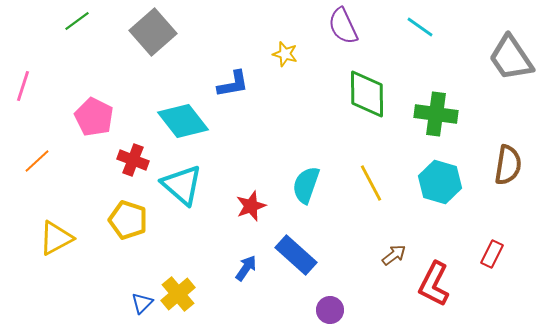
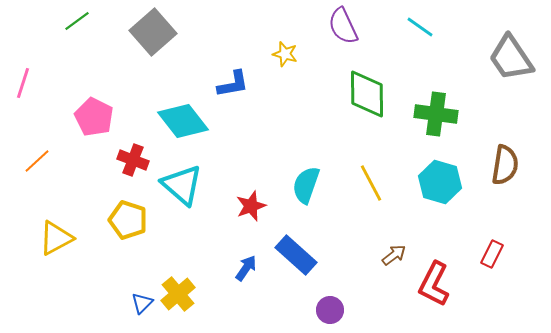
pink line: moved 3 px up
brown semicircle: moved 3 px left
